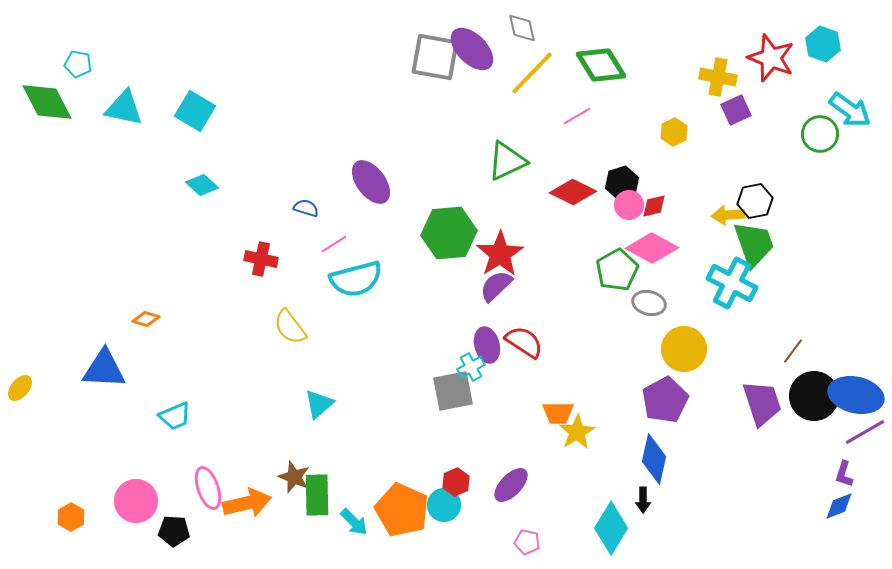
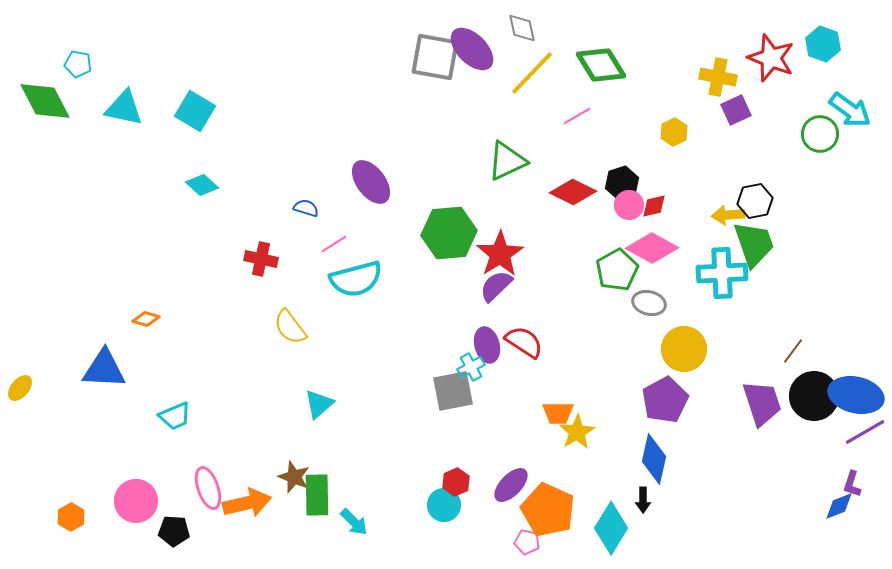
green diamond at (47, 102): moved 2 px left, 1 px up
cyan cross at (732, 283): moved 10 px left, 10 px up; rotated 30 degrees counterclockwise
purple L-shape at (844, 474): moved 8 px right, 10 px down
orange pentagon at (402, 510): moved 146 px right
